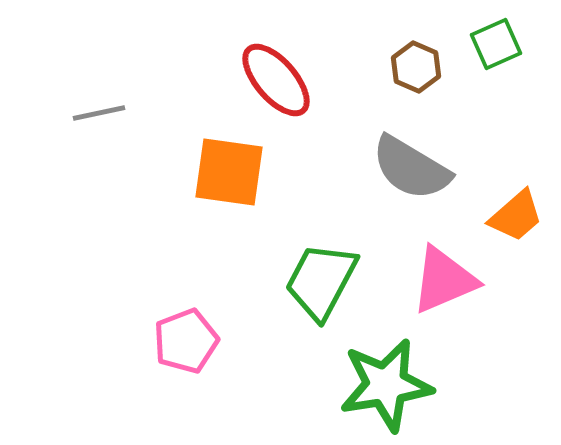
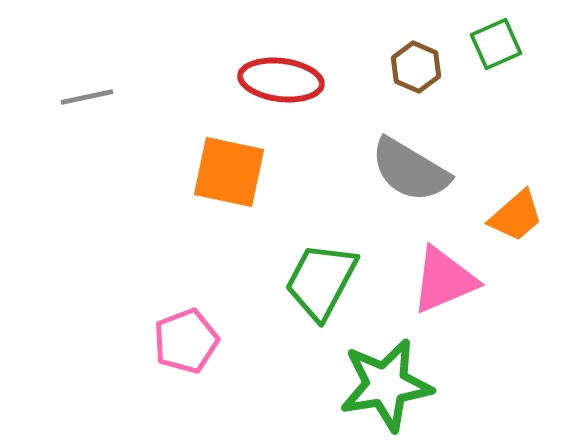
red ellipse: moved 5 px right; rotated 42 degrees counterclockwise
gray line: moved 12 px left, 16 px up
gray semicircle: moved 1 px left, 2 px down
orange square: rotated 4 degrees clockwise
